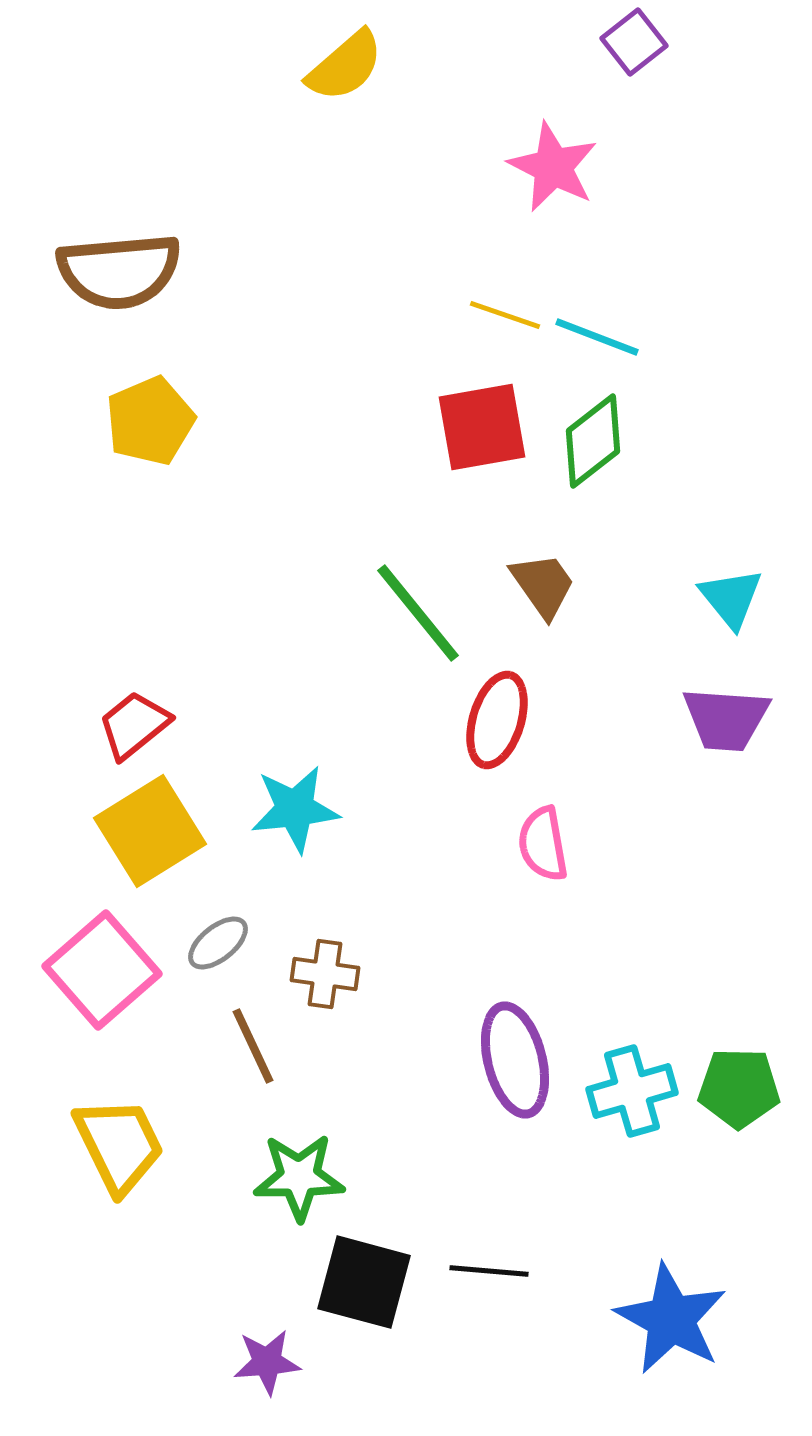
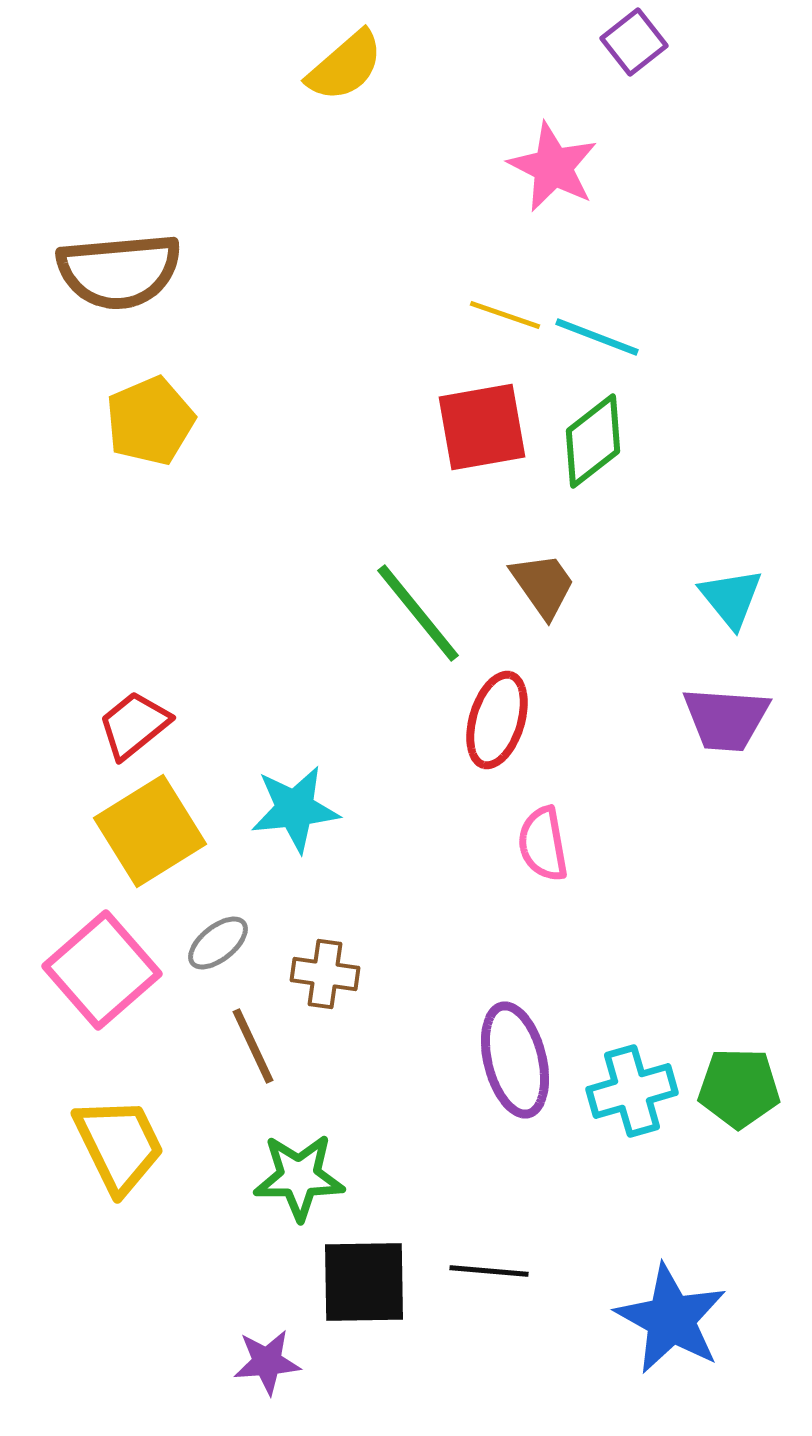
black square: rotated 16 degrees counterclockwise
